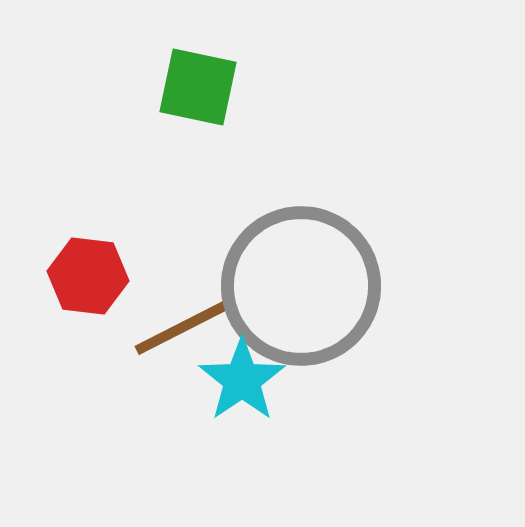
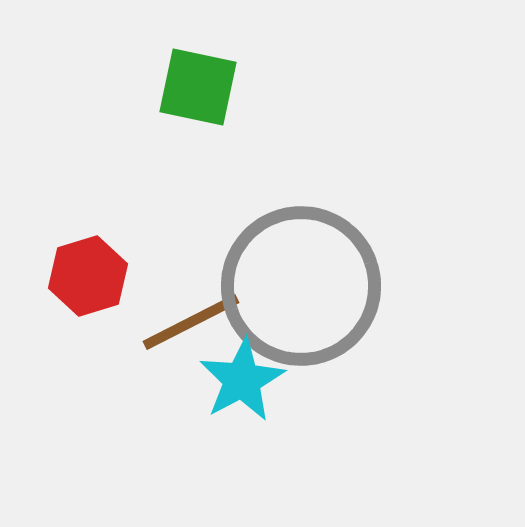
red hexagon: rotated 24 degrees counterclockwise
brown line: moved 8 px right, 5 px up
cyan star: rotated 6 degrees clockwise
